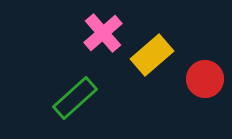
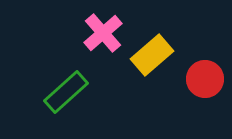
green rectangle: moved 9 px left, 6 px up
